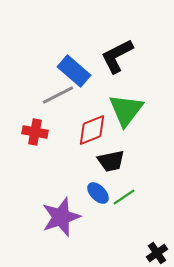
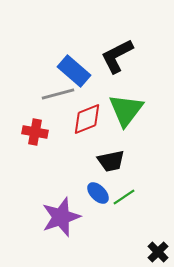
gray line: moved 1 px up; rotated 12 degrees clockwise
red diamond: moved 5 px left, 11 px up
black cross: moved 1 px right, 1 px up; rotated 10 degrees counterclockwise
